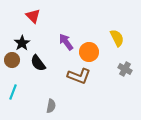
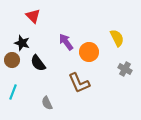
black star: rotated 21 degrees counterclockwise
brown L-shape: moved 7 px down; rotated 45 degrees clockwise
gray semicircle: moved 4 px left, 3 px up; rotated 144 degrees clockwise
